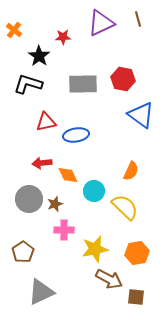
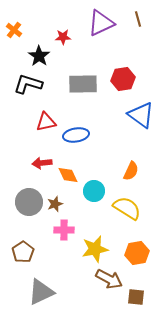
red hexagon: rotated 20 degrees counterclockwise
gray circle: moved 3 px down
yellow semicircle: moved 2 px right, 1 px down; rotated 12 degrees counterclockwise
